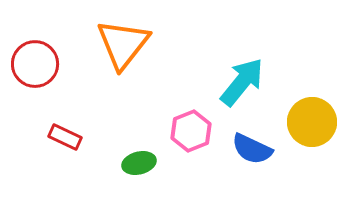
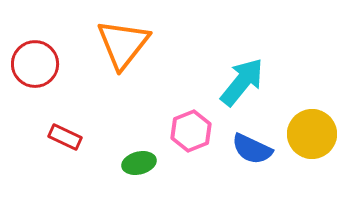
yellow circle: moved 12 px down
